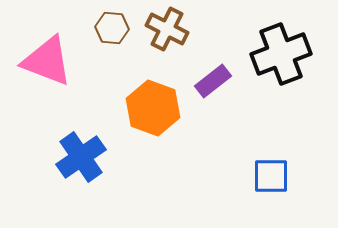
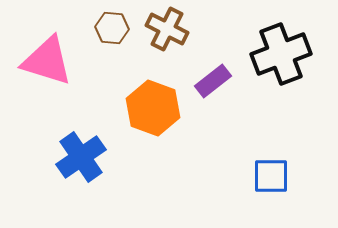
pink triangle: rotated 4 degrees counterclockwise
